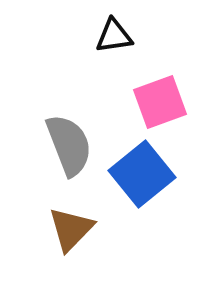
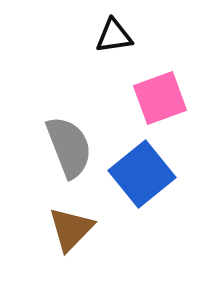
pink square: moved 4 px up
gray semicircle: moved 2 px down
